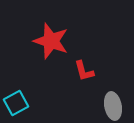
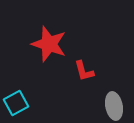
red star: moved 2 px left, 3 px down
gray ellipse: moved 1 px right
